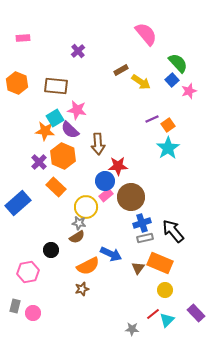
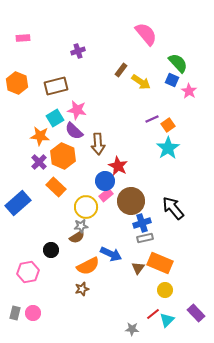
purple cross at (78, 51): rotated 24 degrees clockwise
brown rectangle at (121, 70): rotated 24 degrees counterclockwise
blue square at (172, 80): rotated 24 degrees counterclockwise
brown rectangle at (56, 86): rotated 20 degrees counterclockwise
pink star at (189, 91): rotated 21 degrees counterclockwise
purple semicircle at (70, 130): moved 4 px right, 1 px down
orange star at (45, 131): moved 5 px left, 5 px down
red star at (118, 166): rotated 30 degrees clockwise
brown circle at (131, 197): moved 4 px down
gray star at (79, 223): moved 2 px right, 3 px down; rotated 16 degrees counterclockwise
black arrow at (173, 231): moved 23 px up
gray rectangle at (15, 306): moved 7 px down
